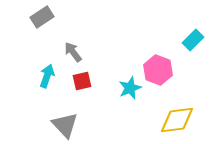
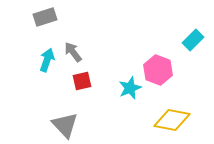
gray rectangle: moved 3 px right; rotated 15 degrees clockwise
cyan arrow: moved 16 px up
yellow diamond: moved 5 px left; rotated 18 degrees clockwise
